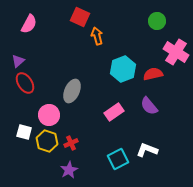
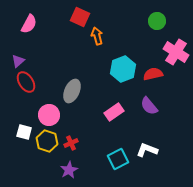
red ellipse: moved 1 px right, 1 px up
